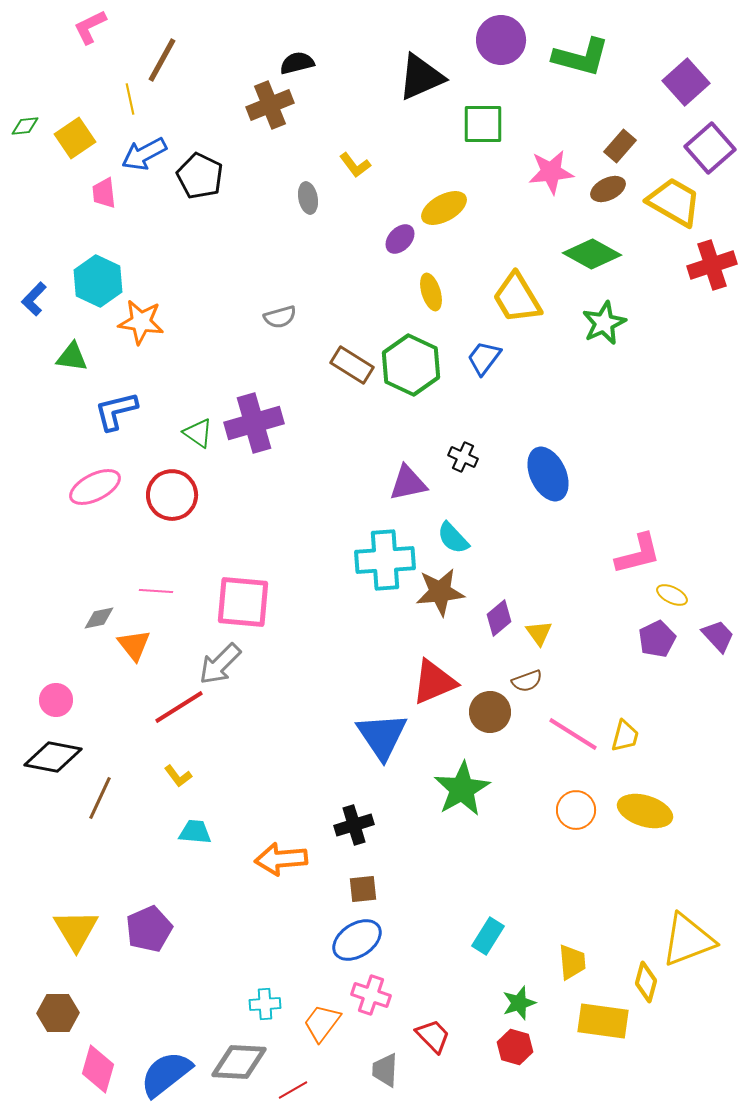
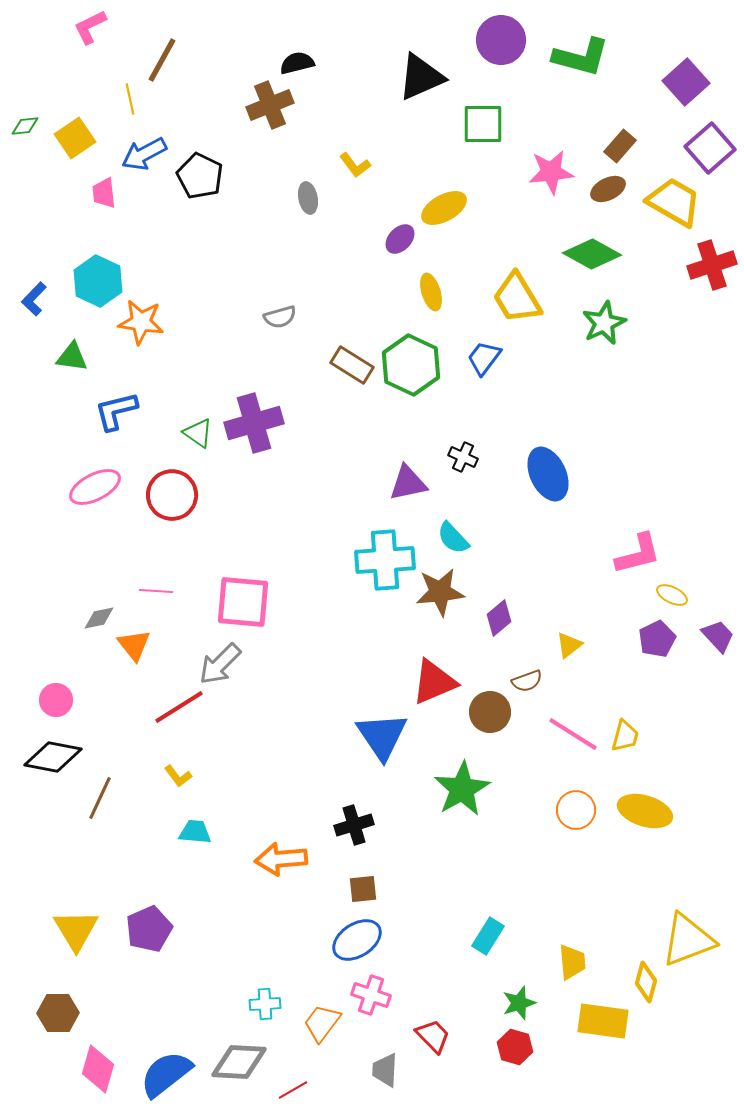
yellow triangle at (539, 633): moved 30 px right, 12 px down; rotated 28 degrees clockwise
